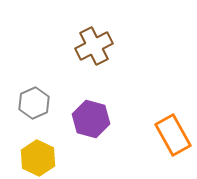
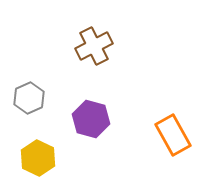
gray hexagon: moved 5 px left, 5 px up
